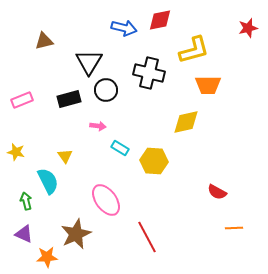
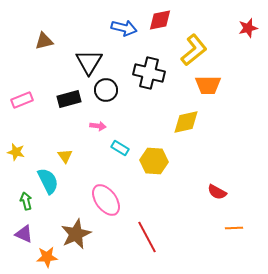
yellow L-shape: rotated 24 degrees counterclockwise
